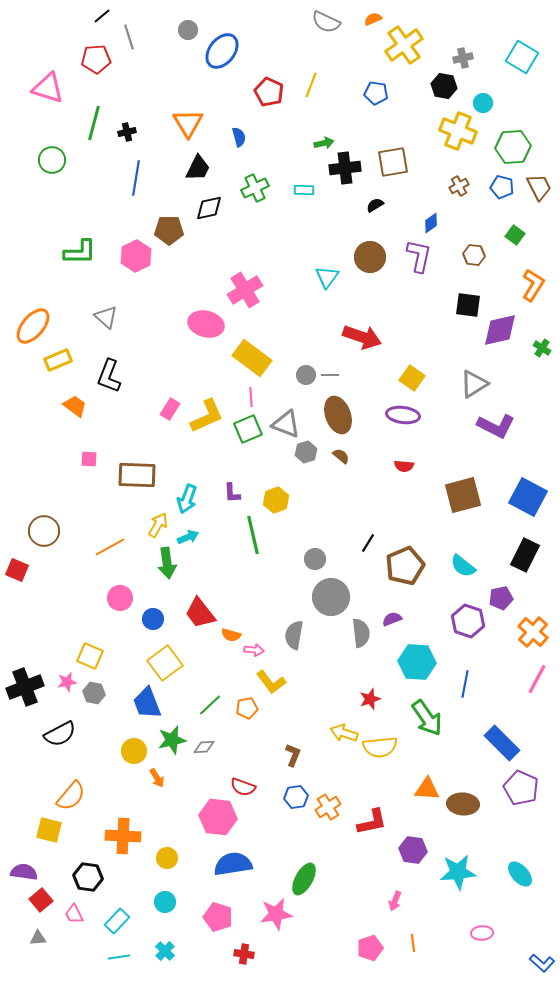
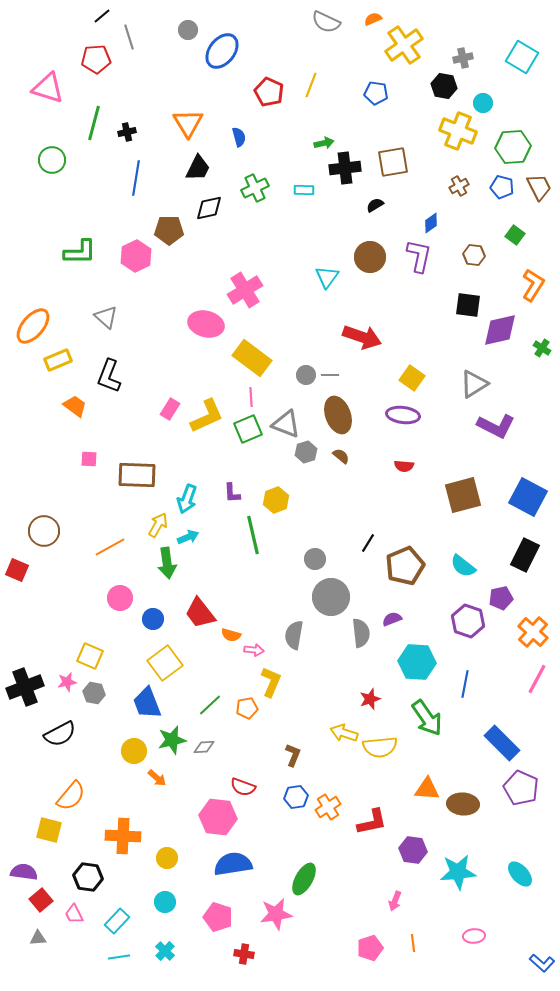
yellow L-shape at (271, 682): rotated 120 degrees counterclockwise
orange arrow at (157, 778): rotated 18 degrees counterclockwise
pink ellipse at (482, 933): moved 8 px left, 3 px down
